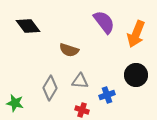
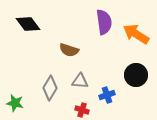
purple semicircle: rotated 30 degrees clockwise
black diamond: moved 2 px up
orange arrow: rotated 100 degrees clockwise
